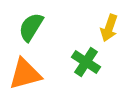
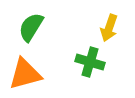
green cross: moved 4 px right; rotated 16 degrees counterclockwise
